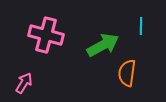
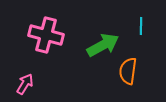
orange semicircle: moved 1 px right, 2 px up
pink arrow: moved 1 px right, 1 px down
